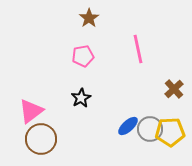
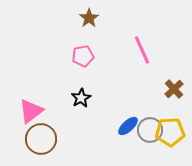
pink line: moved 4 px right, 1 px down; rotated 12 degrees counterclockwise
gray circle: moved 1 px down
